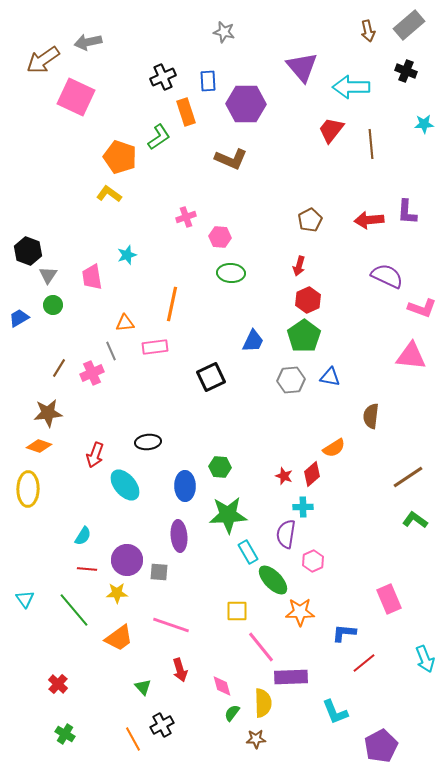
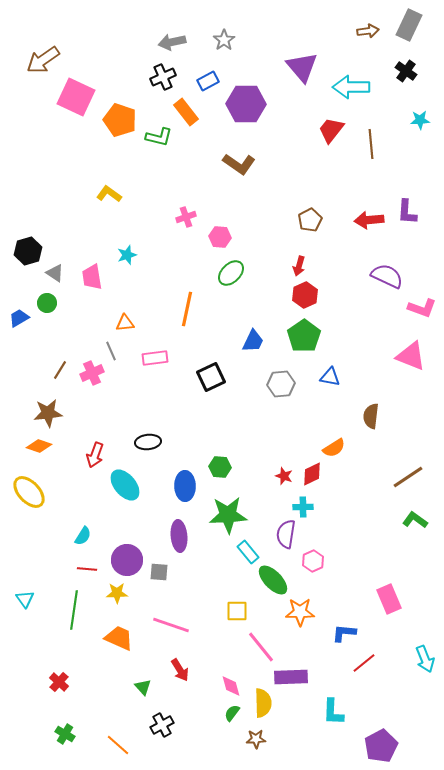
gray rectangle at (409, 25): rotated 24 degrees counterclockwise
brown arrow at (368, 31): rotated 85 degrees counterclockwise
gray star at (224, 32): moved 8 px down; rotated 25 degrees clockwise
gray arrow at (88, 42): moved 84 px right
black cross at (406, 71): rotated 15 degrees clockwise
blue rectangle at (208, 81): rotated 65 degrees clockwise
orange rectangle at (186, 112): rotated 20 degrees counterclockwise
cyan star at (424, 124): moved 4 px left, 4 px up
green L-shape at (159, 137): rotated 48 degrees clockwise
orange pentagon at (120, 157): moved 37 px up
brown L-shape at (231, 159): moved 8 px right, 5 px down; rotated 12 degrees clockwise
black hexagon at (28, 251): rotated 24 degrees clockwise
green ellipse at (231, 273): rotated 48 degrees counterclockwise
gray triangle at (48, 275): moved 7 px right, 2 px up; rotated 30 degrees counterclockwise
red hexagon at (308, 300): moved 3 px left, 5 px up
orange line at (172, 304): moved 15 px right, 5 px down
green circle at (53, 305): moved 6 px left, 2 px up
pink rectangle at (155, 347): moved 11 px down
pink triangle at (411, 356): rotated 16 degrees clockwise
brown line at (59, 368): moved 1 px right, 2 px down
gray hexagon at (291, 380): moved 10 px left, 4 px down
red diamond at (312, 474): rotated 15 degrees clockwise
yellow ellipse at (28, 489): moved 1 px right, 3 px down; rotated 44 degrees counterclockwise
cyan rectangle at (248, 552): rotated 10 degrees counterclockwise
green line at (74, 610): rotated 48 degrees clockwise
orange trapezoid at (119, 638): rotated 120 degrees counterclockwise
red arrow at (180, 670): rotated 15 degrees counterclockwise
red cross at (58, 684): moved 1 px right, 2 px up
pink diamond at (222, 686): moved 9 px right
cyan L-shape at (335, 712): moved 2 px left; rotated 24 degrees clockwise
orange line at (133, 739): moved 15 px left, 6 px down; rotated 20 degrees counterclockwise
